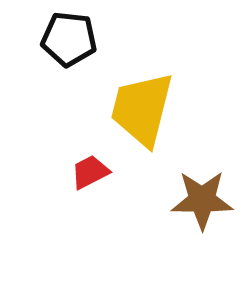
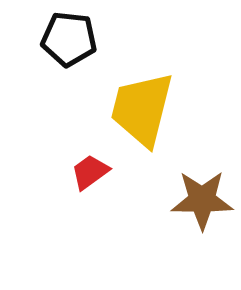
red trapezoid: rotated 9 degrees counterclockwise
